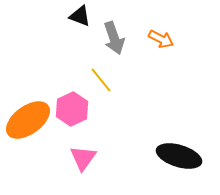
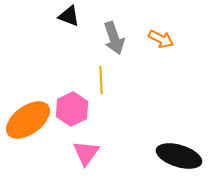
black triangle: moved 11 px left
yellow line: rotated 36 degrees clockwise
pink triangle: moved 3 px right, 5 px up
